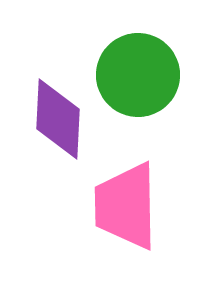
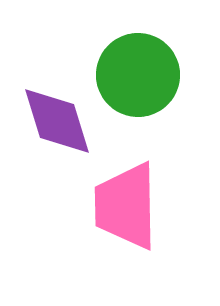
purple diamond: moved 1 px left, 2 px down; rotated 20 degrees counterclockwise
